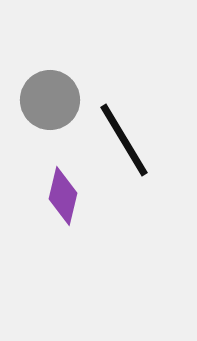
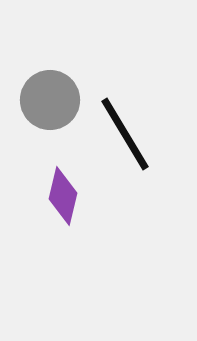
black line: moved 1 px right, 6 px up
